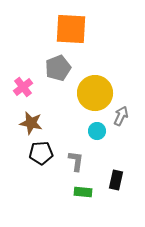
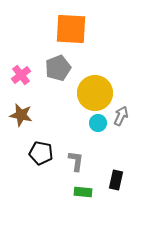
pink cross: moved 2 px left, 12 px up
brown star: moved 10 px left, 8 px up
cyan circle: moved 1 px right, 8 px up
black pentagon: rotated 15 degrees clockwise
